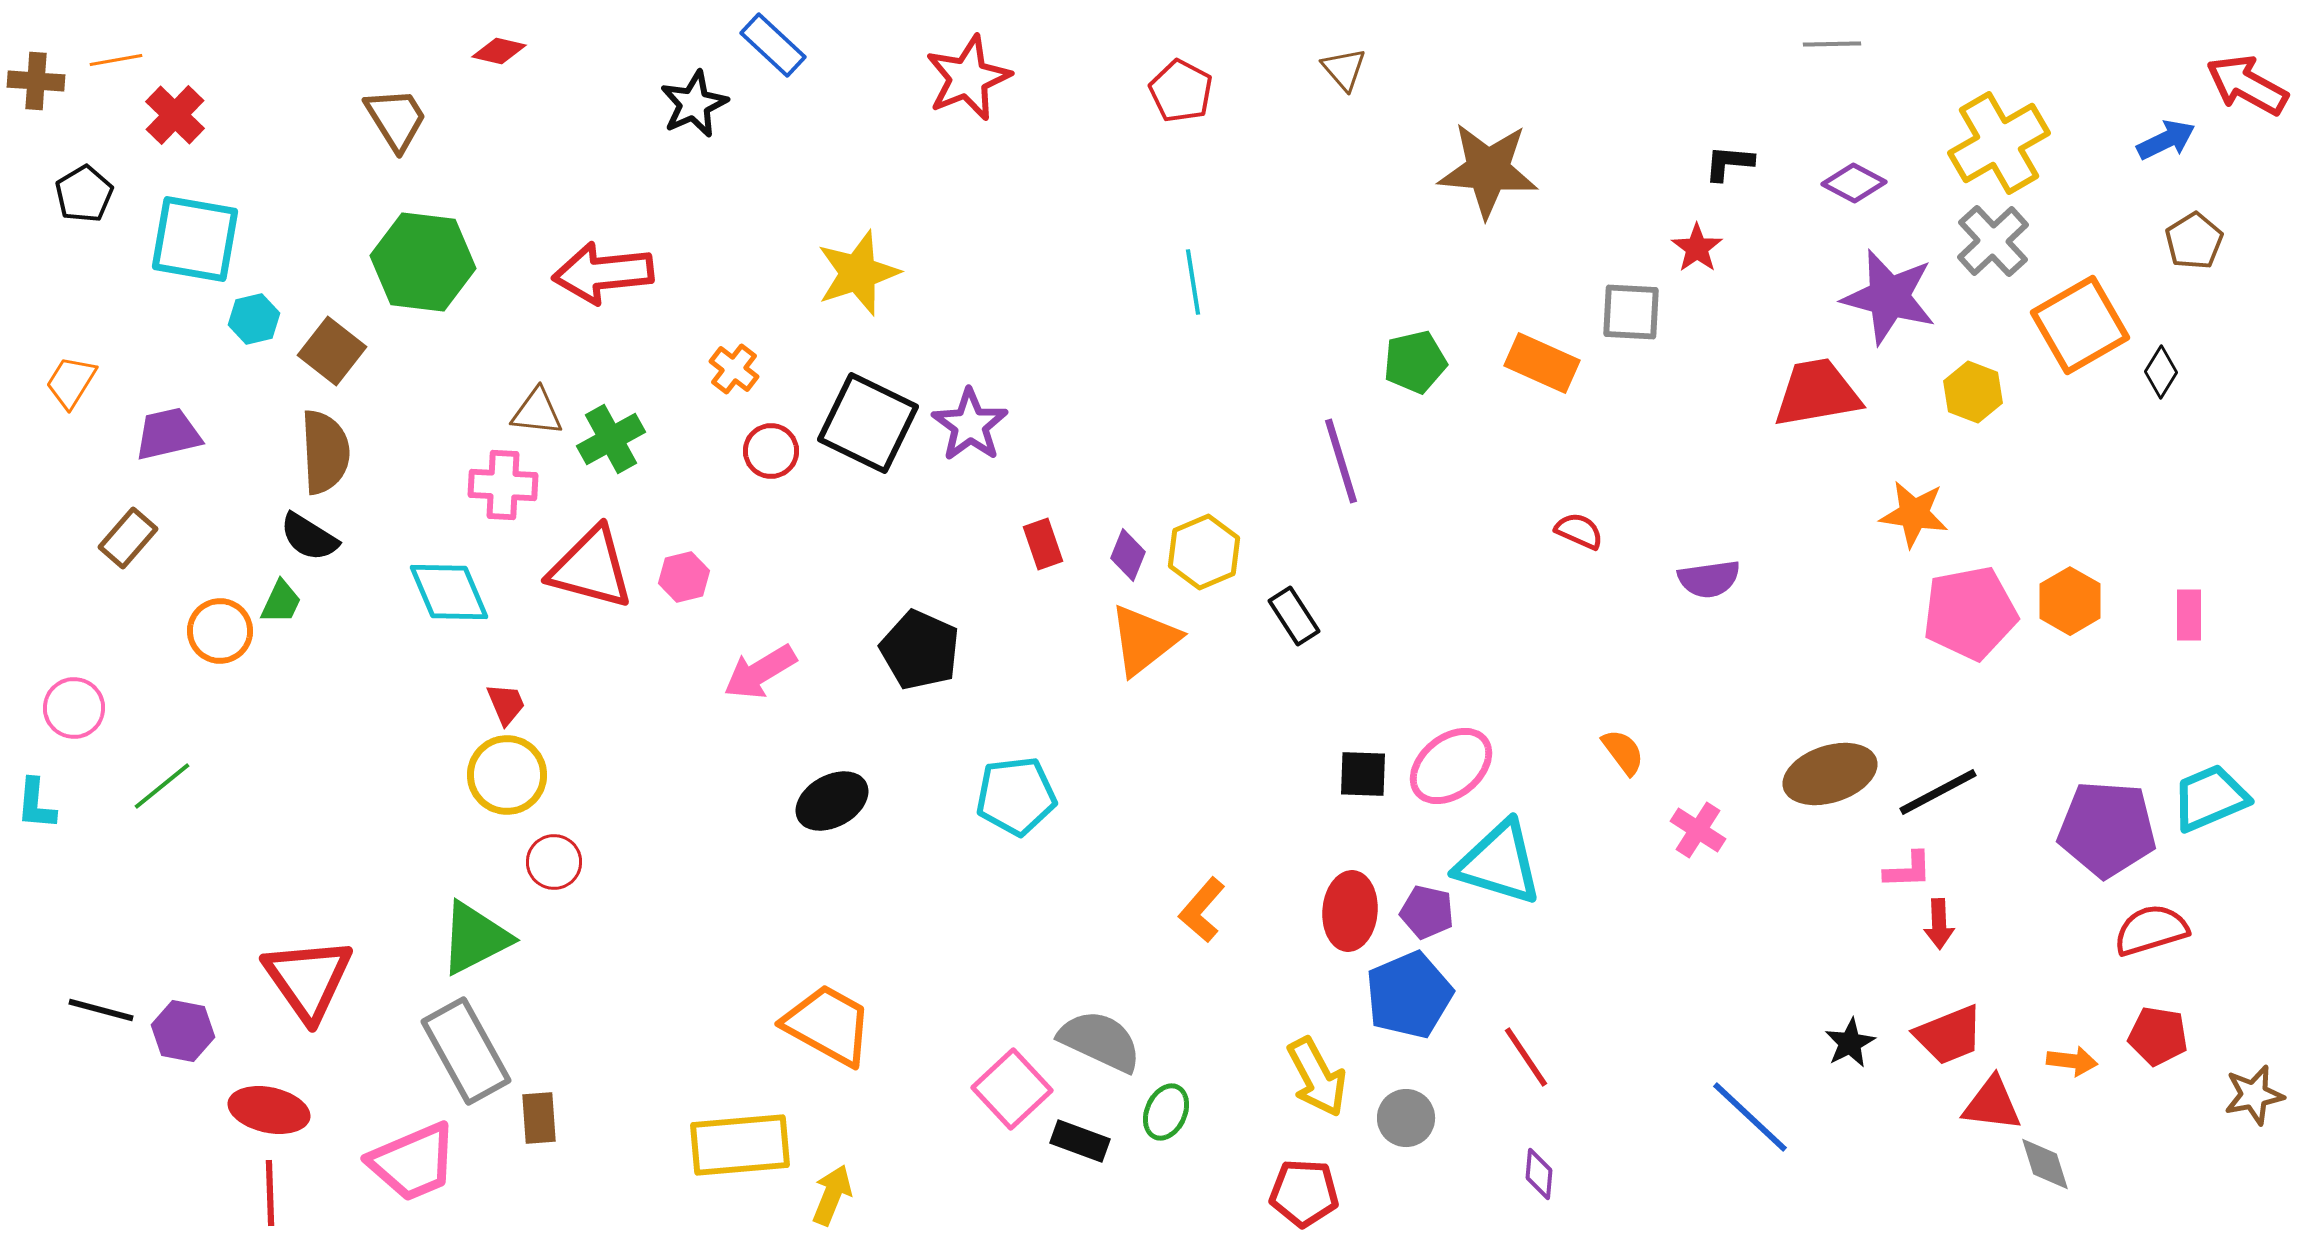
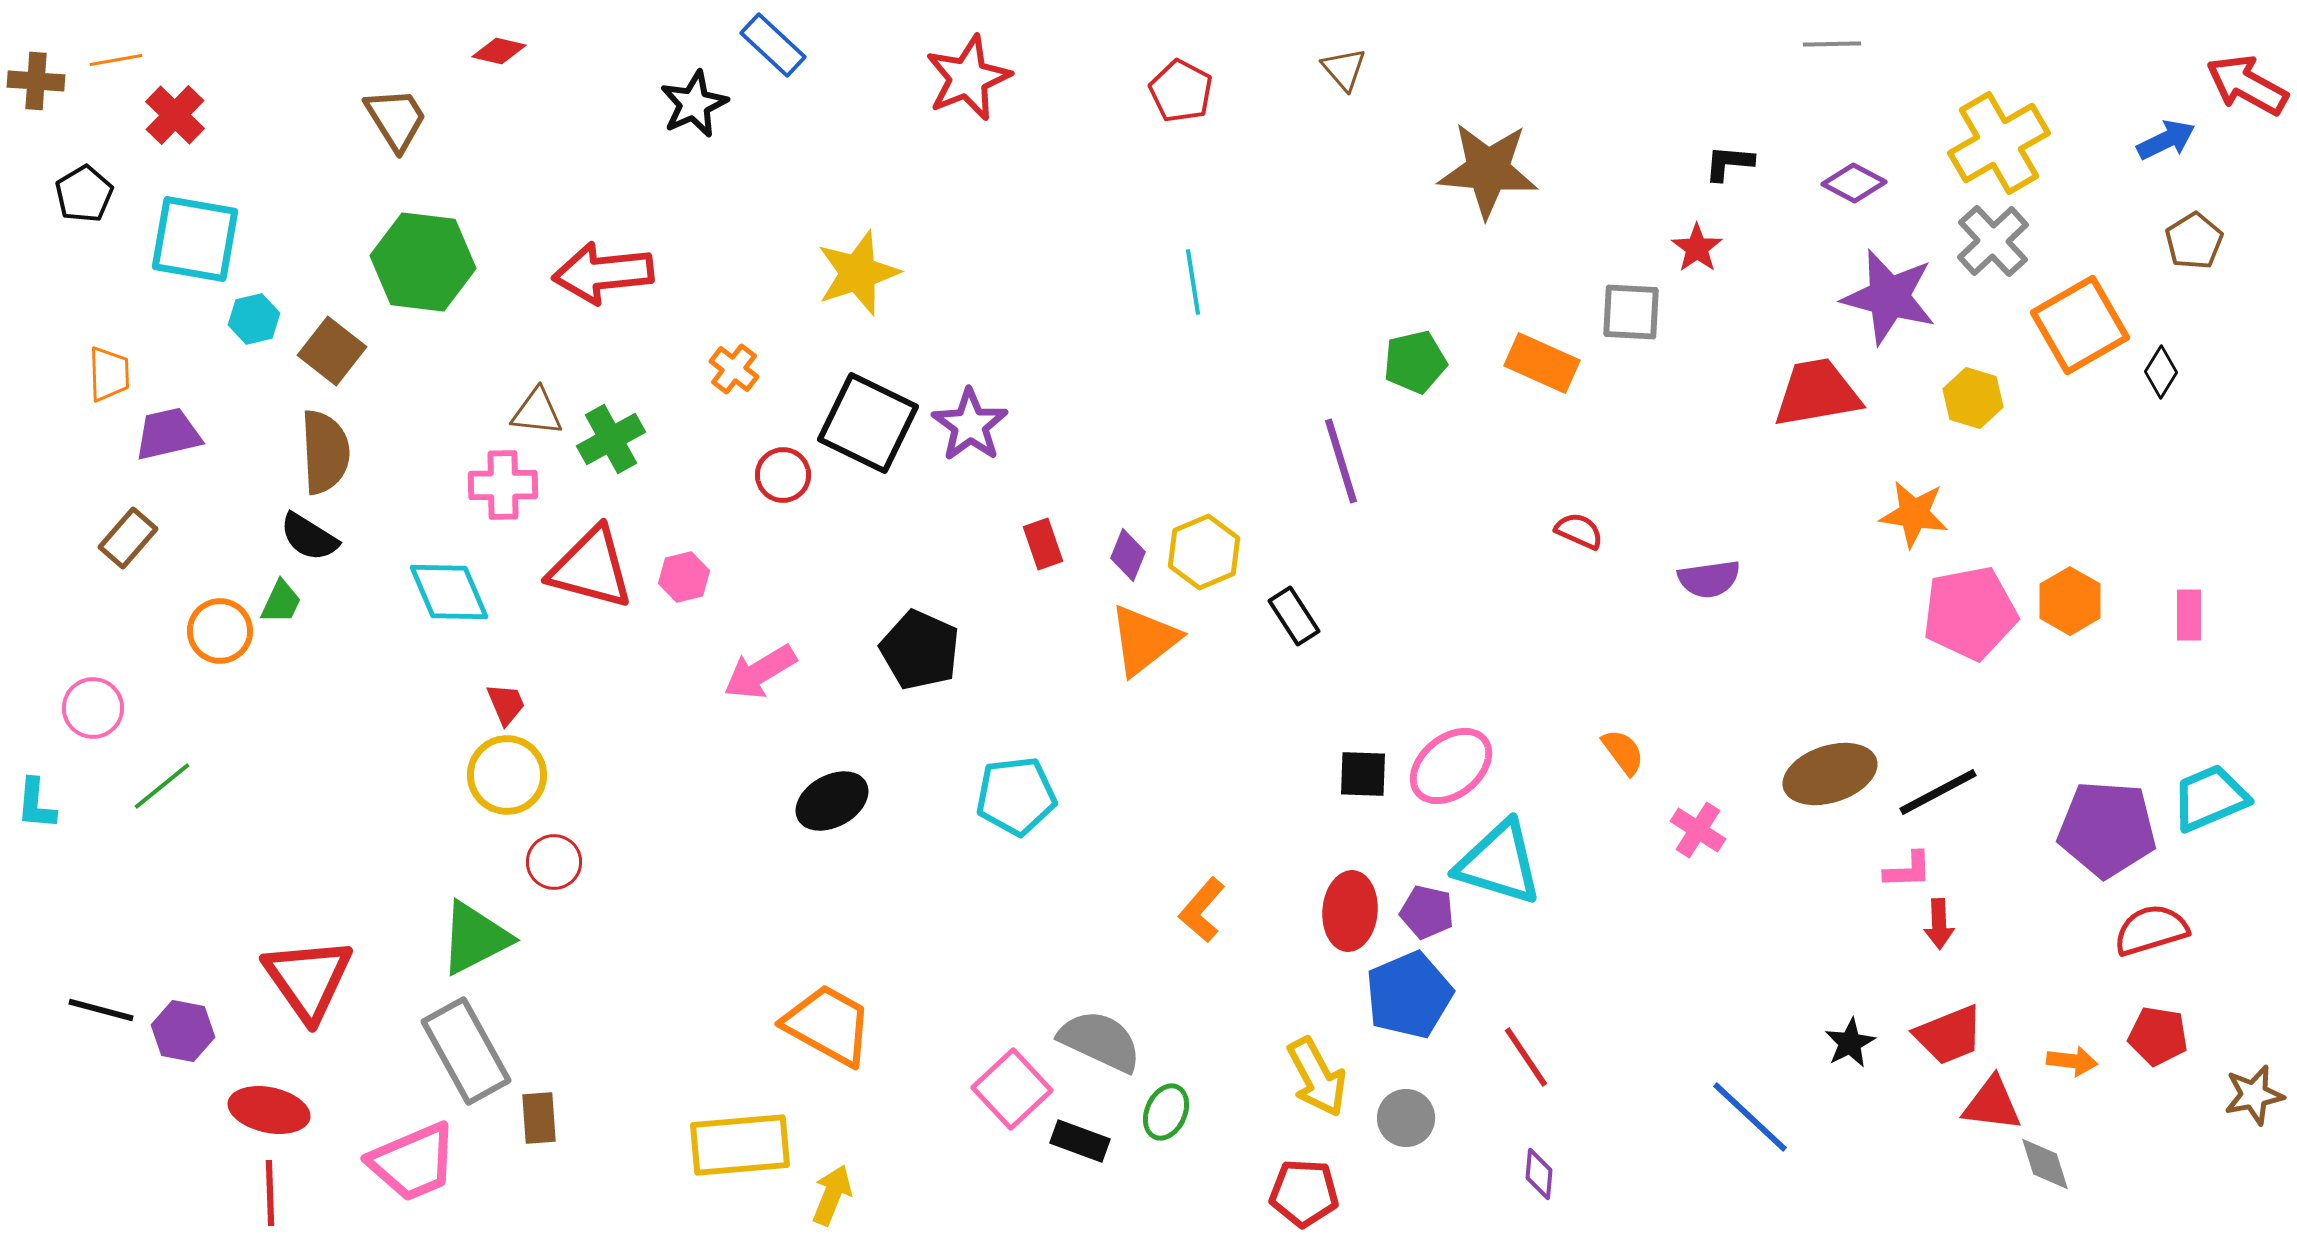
orange trapezoid at (71, 382): moved 38 px right, 8 px up; rotated 146 degrees clockwise
yellow hexagon at (1973, 392): moved 6 px down; rotated 4 degrees counterclockwise
red circle at (771, 451): moved 12 px right, 24 px down
pink cross at (503, 485): rotated 4 degrees counterclockwise
pink circle at (74, 708): moved 19 px right
